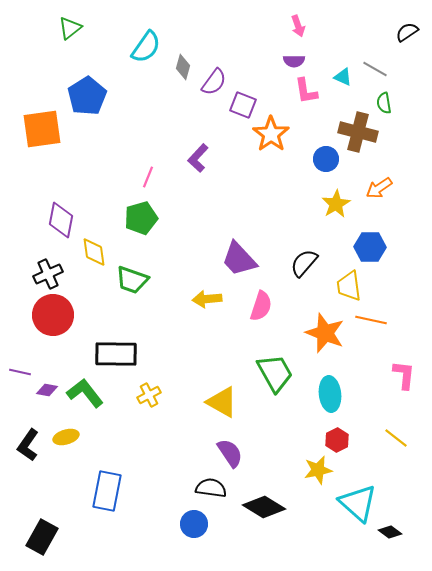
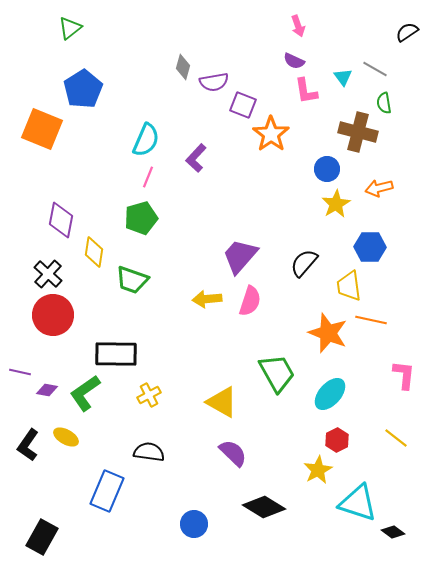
cyan semicircle at (146, 47): moved 93 px down; rotated 12 degrees counterclockwise
purple semicircle at (294, 61): rotated 25 degrees clockwise
cyan triangle at (343, 77): rotated 30 degrees clockwise
purple semicircle at (214, 82): rotated 44 degrees clockwise
blue pentagon at (87, 96): moved 4 px left, 7 px up
orange square at (42, 129): rotated 30 degrees clockwise
purple L-shape at (198, 158): moved 2 px left
blue circle at (326, 159): moved 1 px right, 10 px down
orange arrow at (379, 188): rotated 20 degrees clockwise
yellow diamond at (94, 252): rotated 16 degrees clockwise
purple trapezoid at (239, 259): moved 1 px right, 3 px up; rotated 84 degrees clockwise
black cross at (48, 274): rotated 24 degrees counterclockwise
pink semicircle at (261, 306): moved 11 px left, 5 px up
orange star at (325, 333): moved 3 px right
green trapezoid at (275, 373): moved 2 px right
green L-shape at (85, 393): rotated 87 degrees counterclockwise
cyan ellipse at (330, 394): rotated 48 degrees clockwise
yellow ellipse at (66, 437): rotated 45 degrees clockwise
purple semicircle at (230, 453): moved 3 px right; rotated 12 degrees counterclockwise
yellow star at (318, 470): rotated 16 degrees counterclockwise
black semicircle at (211, 488): moved 62 px left, 36 px up
blue rectangle at (107, 491): rotated 12 degrees clockwise
cyan triangle at (358, 503): rotated 24 degrees counterclockwise
black diamond at (390, 532): moved 3 px right
